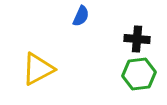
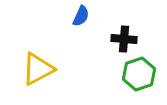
black cross: moved 13 px left
green hexagon: rotated 12 degrees counterclockwise
